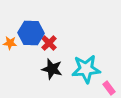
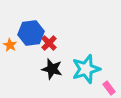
blue hexagon: rotated 10 degrees counterclockwise
orange star: moved 2 px down; rotated 24 degrees clockwise
cyan star: rotated 12 degrees counterclockwise
